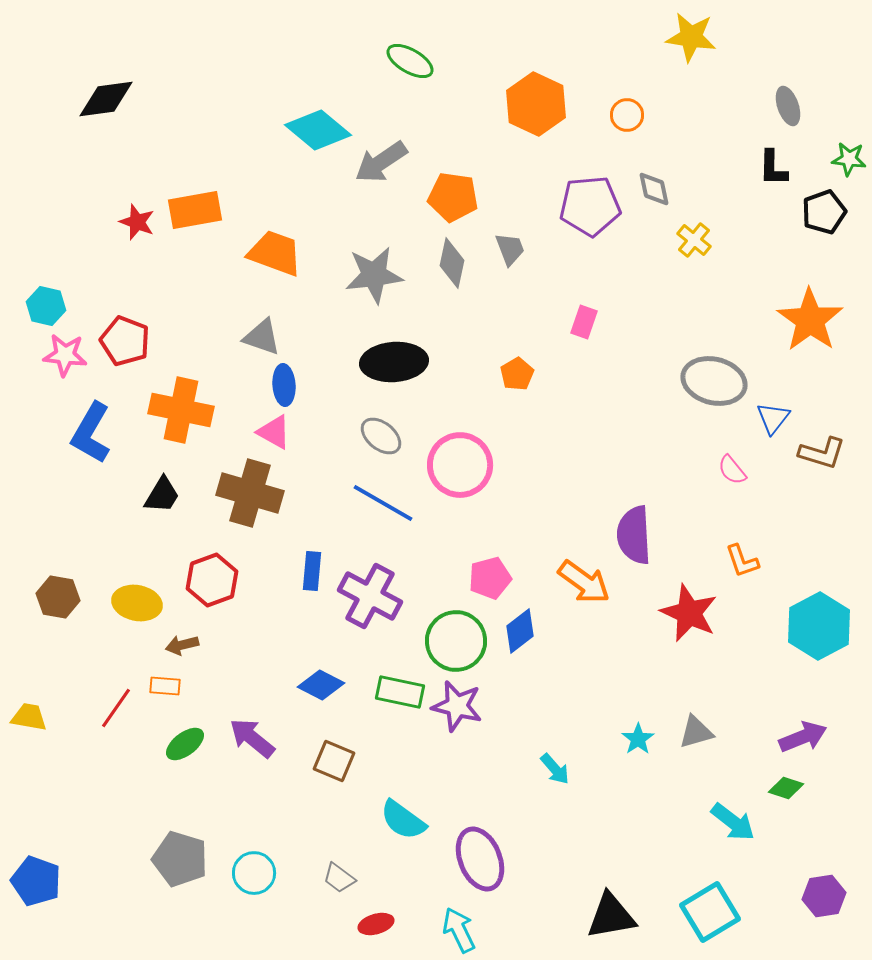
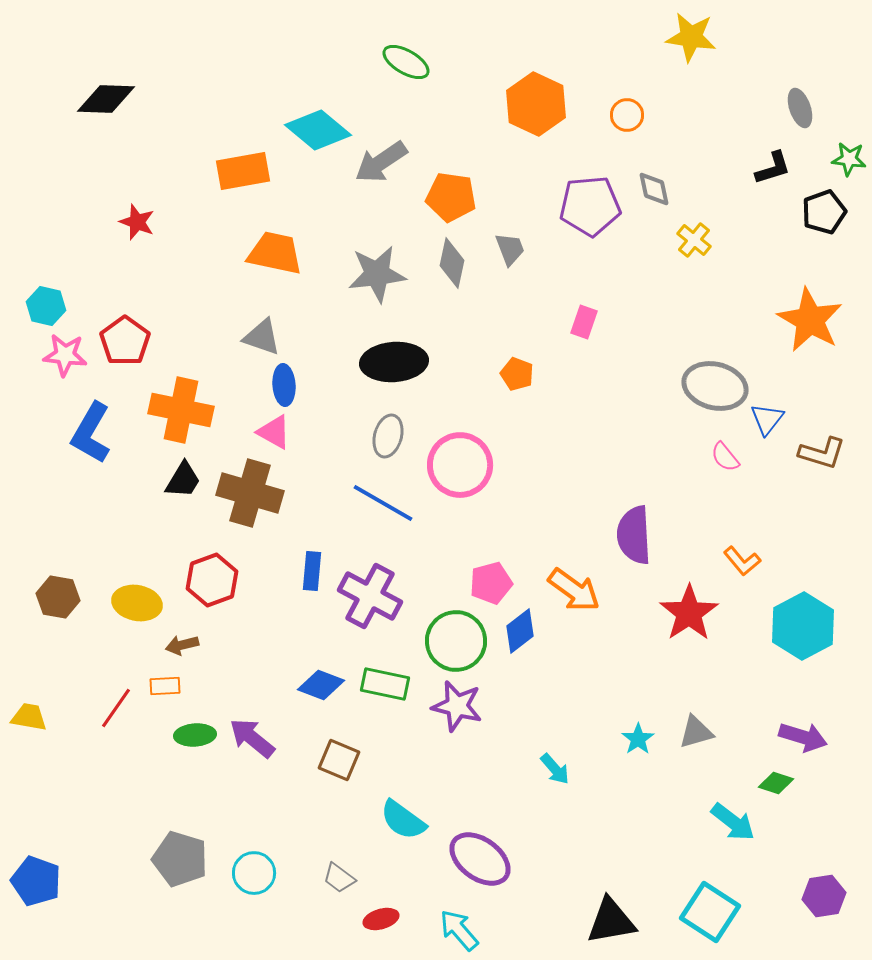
green ellipse at (410, 61): moved 4 px left, 1 px down
black diamond at (106, 99): rotated 10 degrees clockwise
gray ellipse at (788, 106): moved 12 px right, 2 px down
black L-shape at (773, 168): rotated 108 degrees counterclockwise
orange pentagon at (453, 197): moved 2 px left
orange rectangle at (195, 210): moved 48 px right, 39 px up
orange trapezoid at (275, 253): rotated 8 degrees counterclockwise
gray star at (374, 275): moved 3 px right, 1 px up
orange star at (810, 320): rotated 6 degrees counterclockwise
red pentagon at (125, 341): rotated 15 degrees clockwise
orange pentagon at (517, 374): rotated 20 degrees counterclockwise
gray ellipse at (714, 381): moved 1 px right, 5 px down
blue triangle at (773, 418): moved 6 px left, 1 px down
gray ellipse at (381, 436): moved 7 px right; rotated 66 degrees clockwise
pink semicircle at (732, 470): moved 7 px left, 13 px up
black trapezoid at (162, 495): moved 21 px right, 15 px up
orange L-shape at (742, 561): rotated 21 degrees counterclockwise
pink pentagon at (490, 578): moved 1 px right, 5 px down
orange arrow at (584, 582): moved 10 px left, 8 px down
red star at (689, 613): rotated 14 degrees clockwise
cyan hexagon at (819, 626): moved 16 px left
blue diamond at (321, 685): rotated 6 degrees counterclockwise
orange rectangle at (165, 686): rotated 8 degrees counterclockwise
green rectangle at (400, 692): moved 15 px left, 8 px up
purple arrow at (803, 737): rotated 39 degrees clockwise
green ellipse at (185, 744): moved 10 px right, 9 px up; rotated 33 degrees clockwise
brown square at (334, 761): moved 5 px right, 1 px up
green diamond at (786, 788): moved 10 px left, 5 px up
purple ellipse at (480, 859): rotated 32 degrees counterclockwise
cyan square at (710, 912): rotated 26 degrees counterclockwise
black triangle at (611, 916): moved 5 px down
red ellipse at (376, 924): moved 5 px right, 5 px up
cyan arrow at (459, 930): rotated 15 degrees counterclockwise
